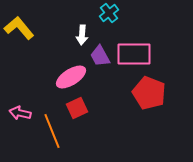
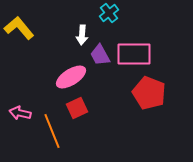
purple trapezoid: moved 1 px up
